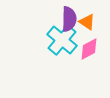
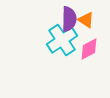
orange triangle: moved 1 px left, 2 px up
cyan cross: rotated 16 degrees clockwise
